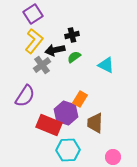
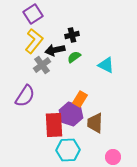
purple hexagon: moved 5 px right, 1 px down
red rectangle: moved 5 px right; rotated 65 degrees clockwise
